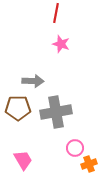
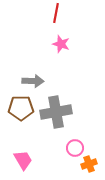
brown pentagon: moved 3 px right
